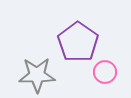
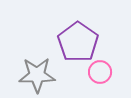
pink circle: moved 5 px left
